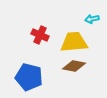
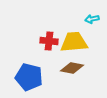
red cross: moved 9 px right, 6 px down; rotated 18 degrees counterclockwise
brown diamond: moved 2 px left, 2 px down
